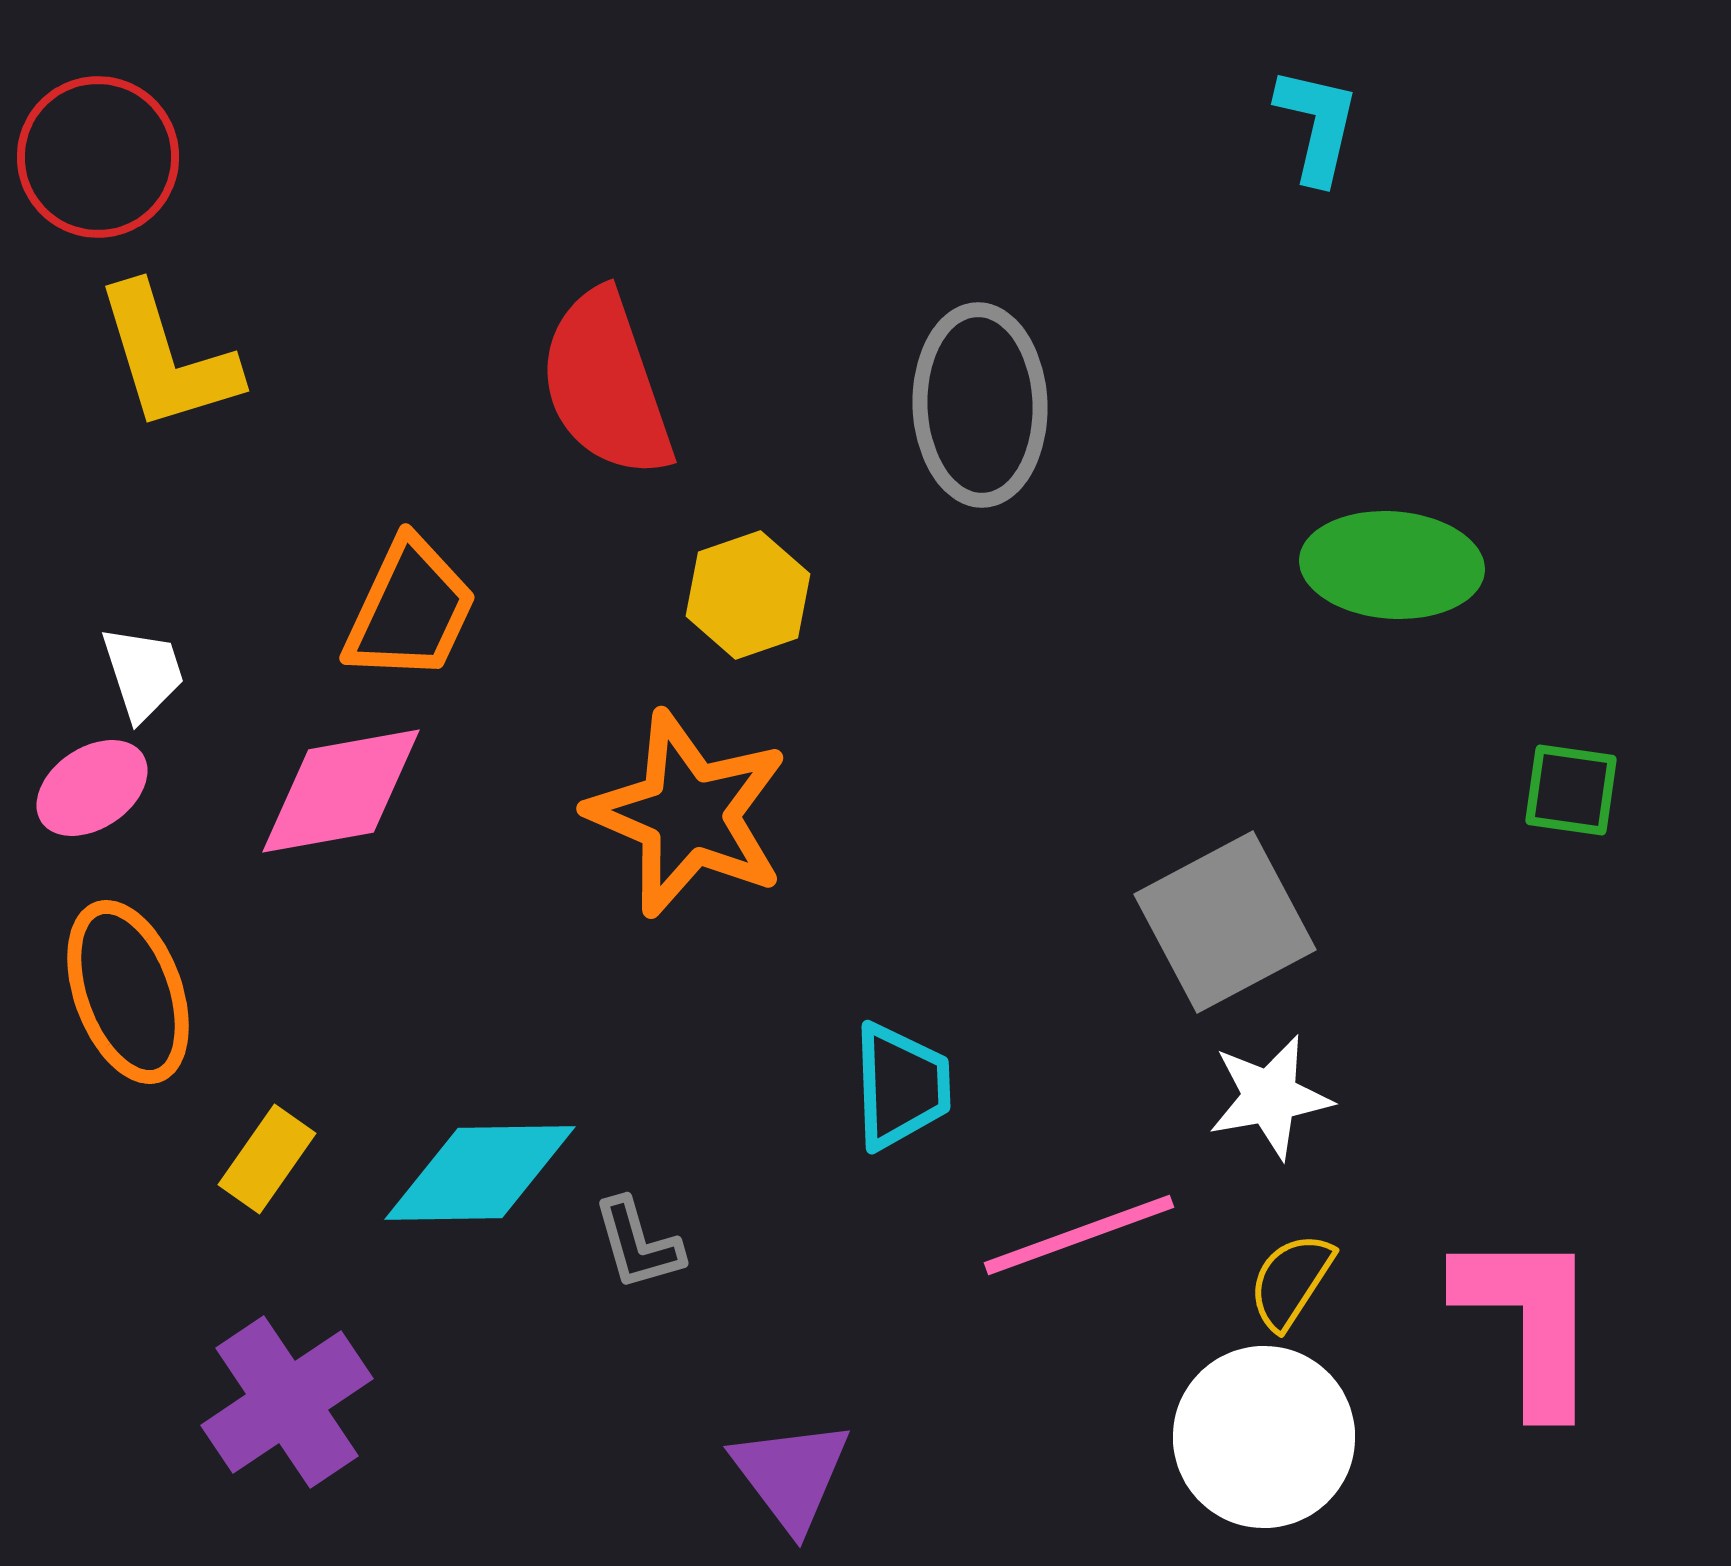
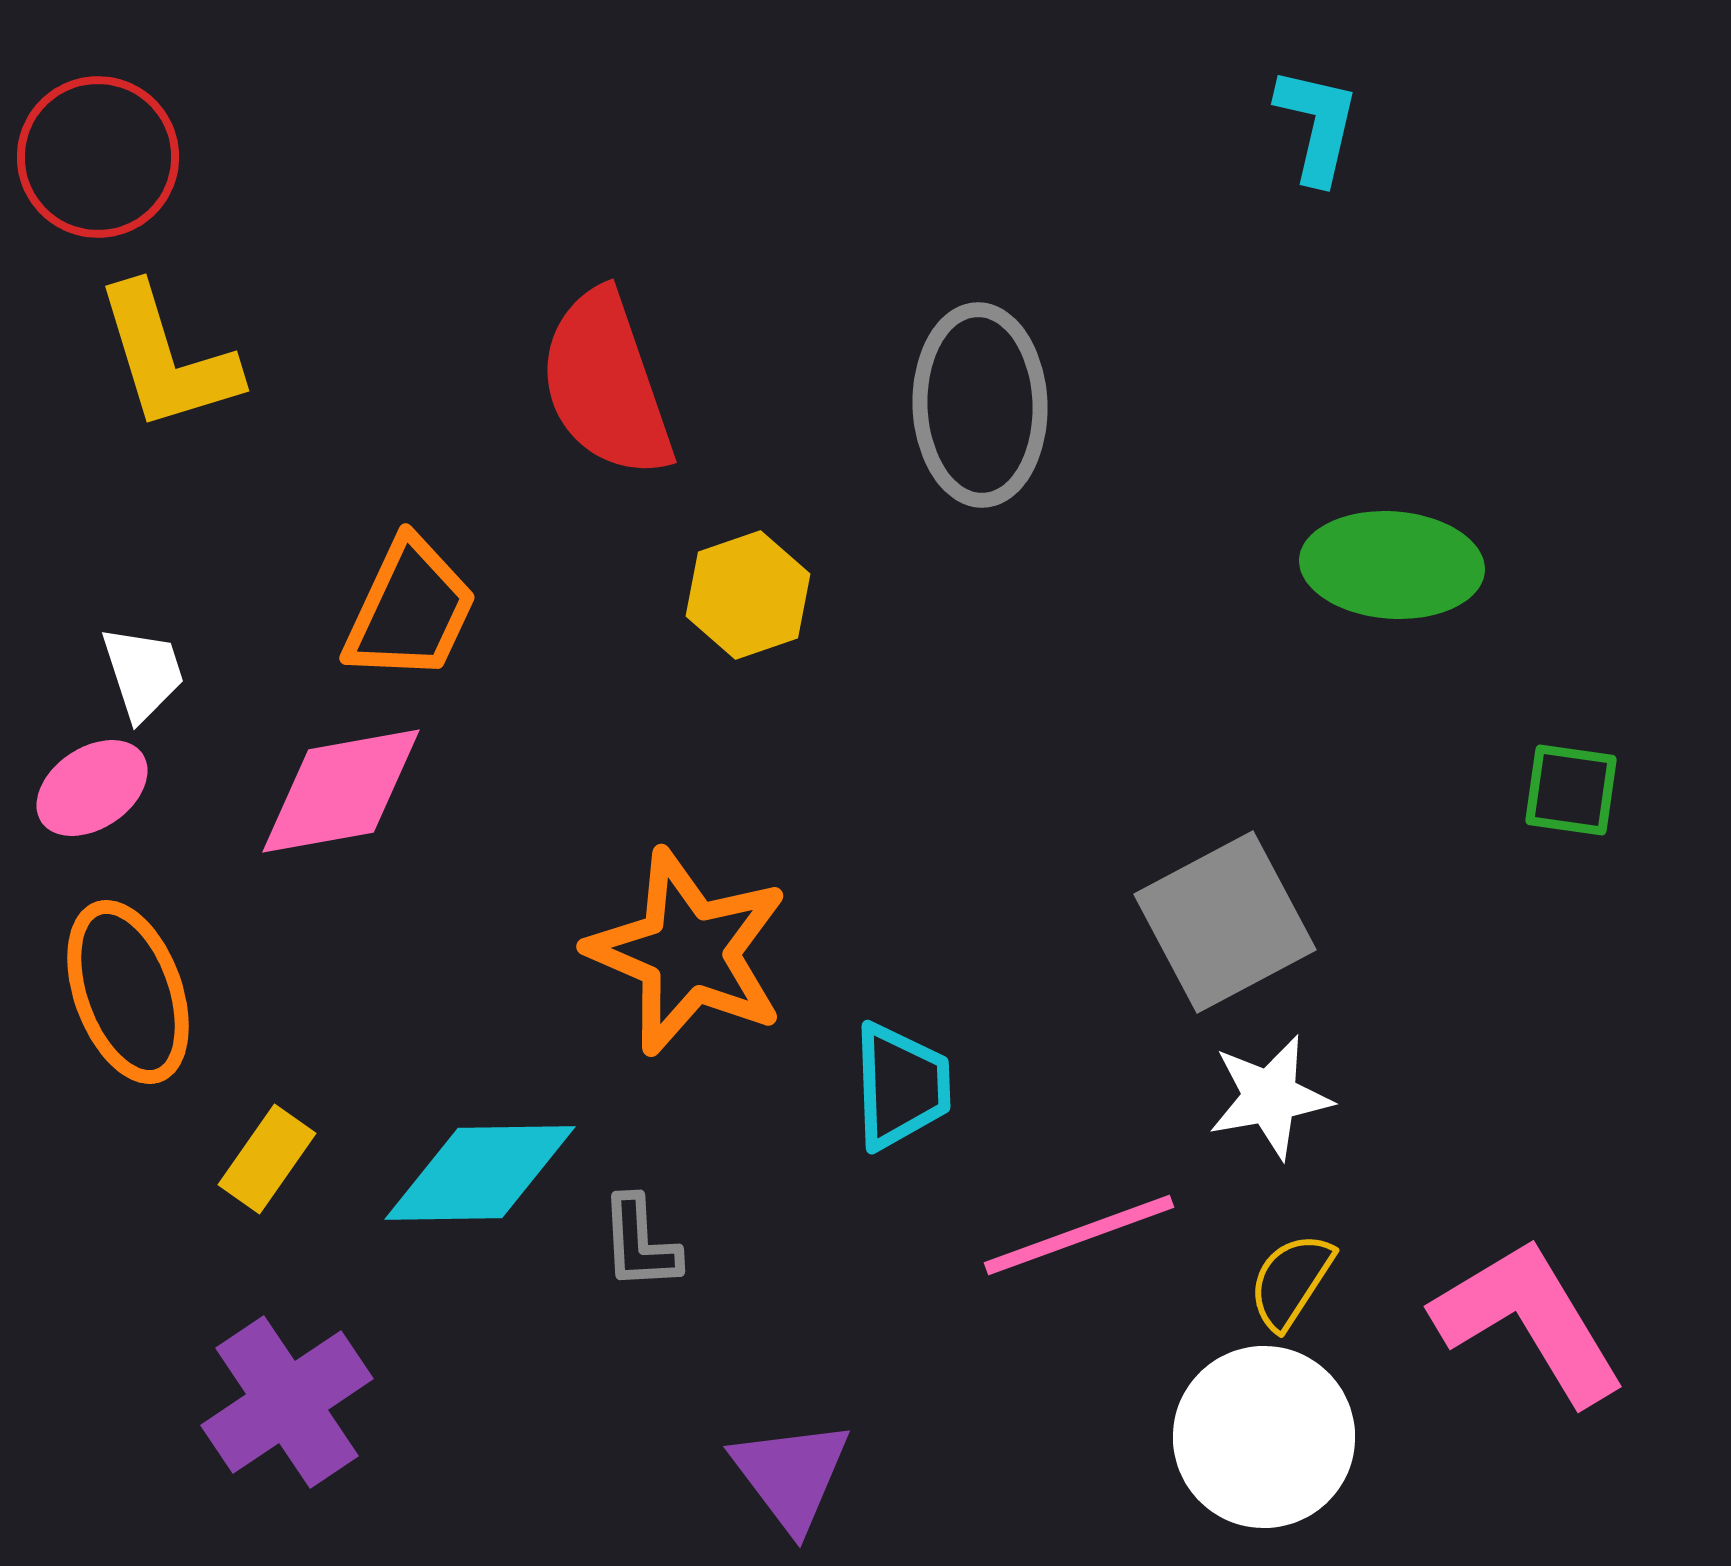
orange star: moved 138 px down
gray L-shape: moved 2 px right, 1 px up; rotated 13 degrees clockwise
pink L-shape: rotated 31 degrees counterclockwise
